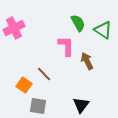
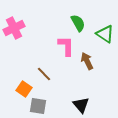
green triangle: moved 2 px right, 4 px down
orange square: moved 4 px down
black triangle: rotated 18 degrees counterclockwise
